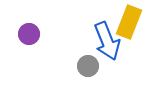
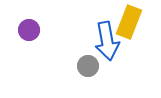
purple circle: moved 4 px up
blue arrow: rotated 12 degrees clockwise
